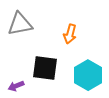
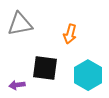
purple arrow: moved 1 px right, 1 px up; rotated 14 degrees clockwise
